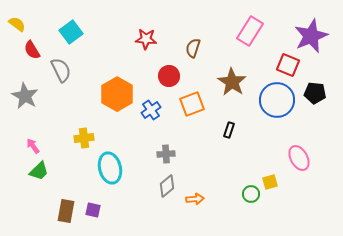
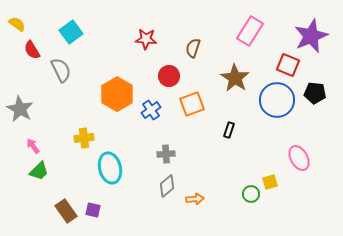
brown star: moved 3 px right, 4 px up
gray star: moved 5 px left, 13 px down
brown rectangle: rotated 45 degrees counterclockwise
